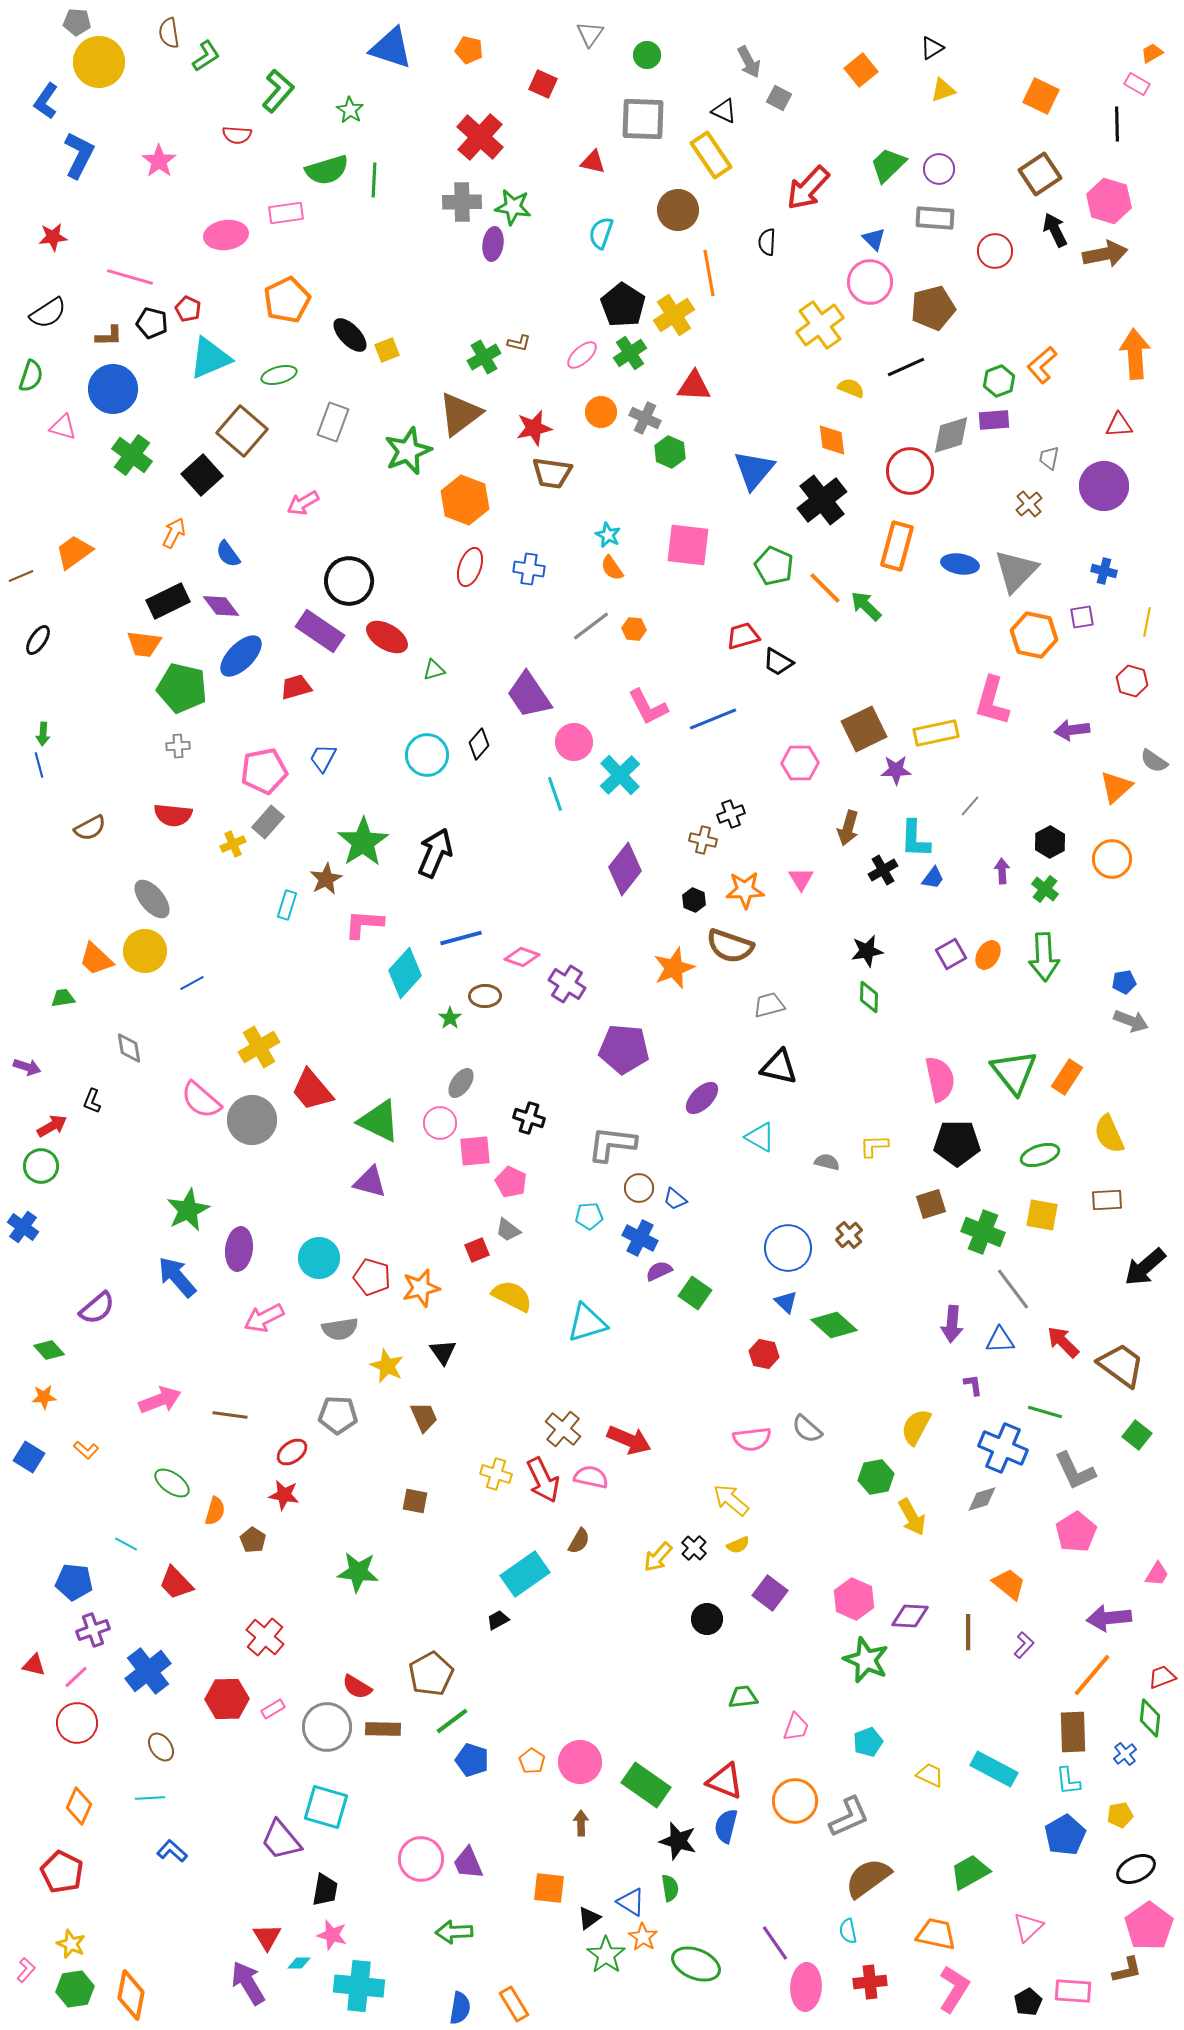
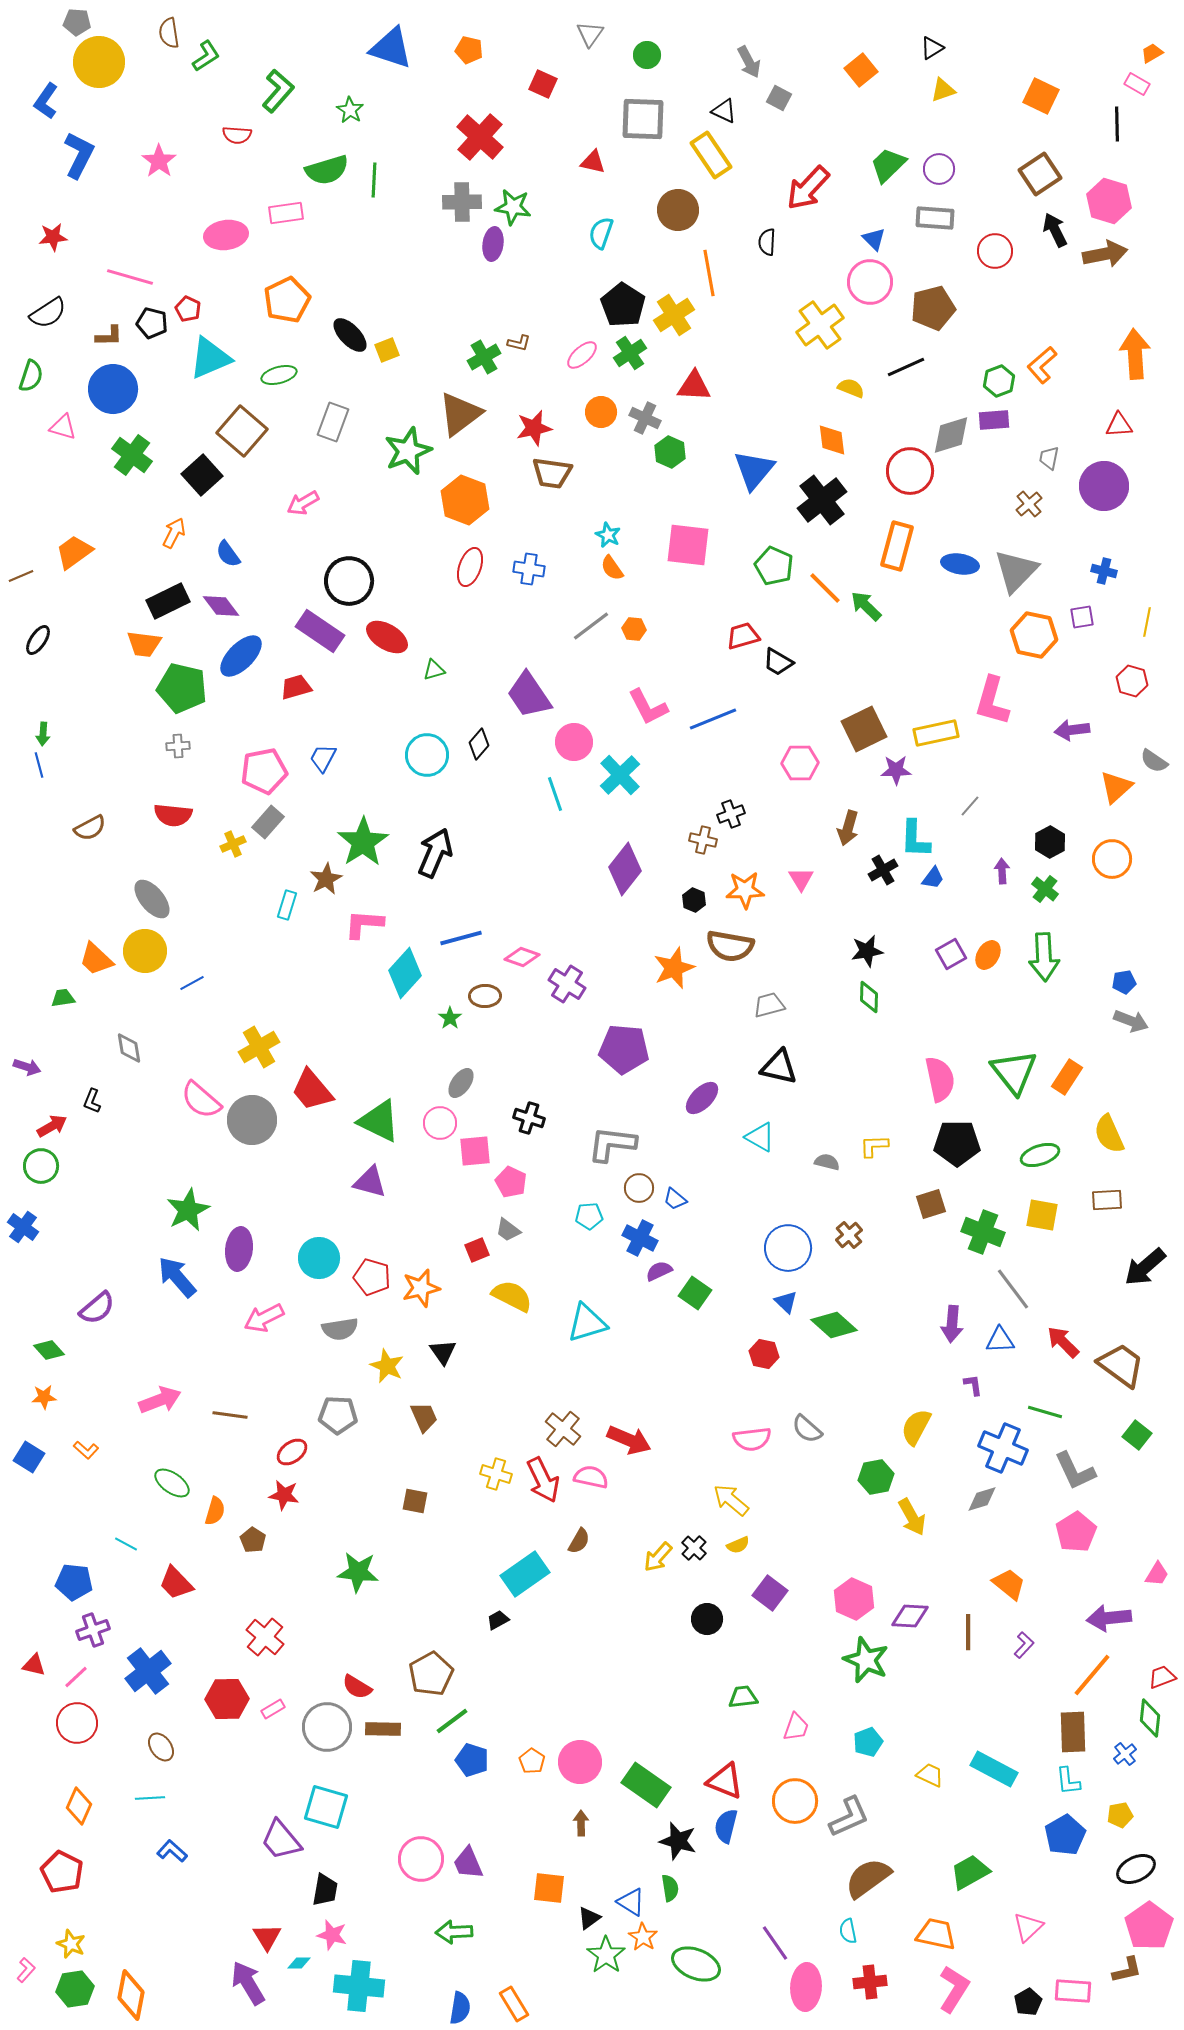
brown semicircle at (730, 946): rotated 9 degrees counterclockwise
